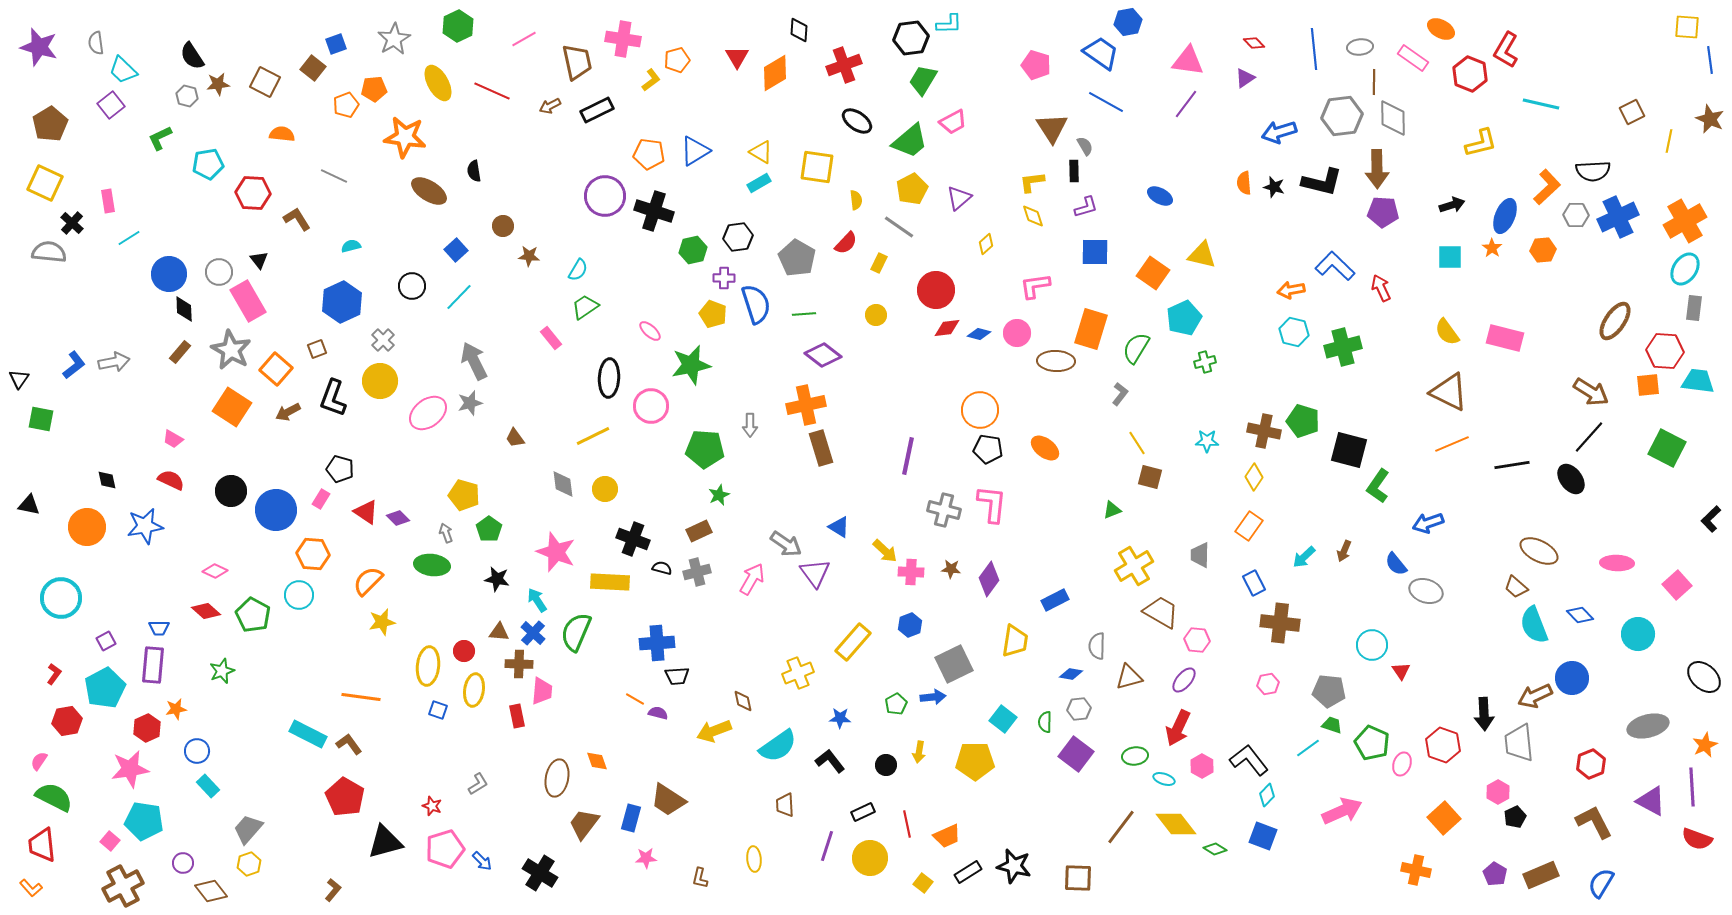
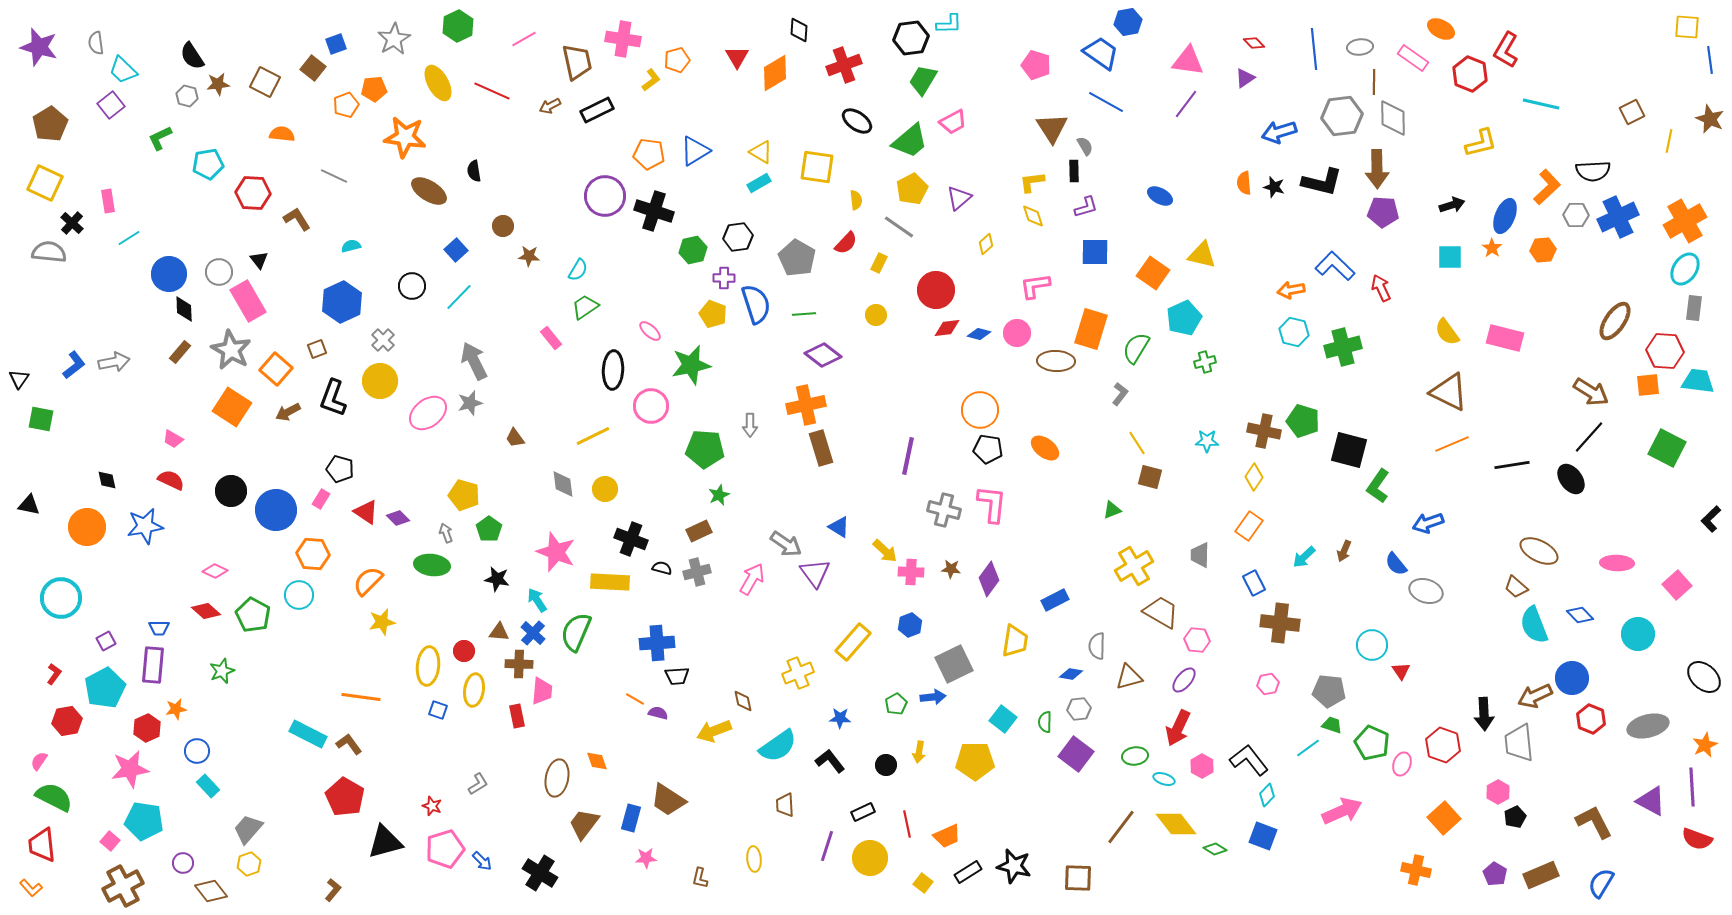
black ellipse at (609, 378): moved 4 px right, 8 px up
black cross at (633, 539): moved 2 px left
red hexagon at (1591, 764): moved 45 px up; rotated 16 degrees counterclockwise
